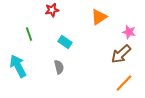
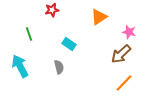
cyan rectangle: moved 4 px right, 2 px down
cyan arrow: moved 2 px right
